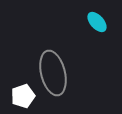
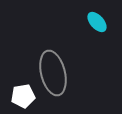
white pentagon: rotated 10 degrees clockwise
